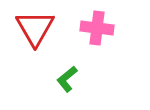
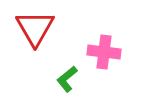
pink cross: moved 7 px right, 24 px down
